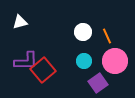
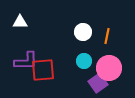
white triangle: rotated 14 degrees clockwise
orange line: rotated 35 degrees clockwise
pink circle: moved 6 px left, 7 px down
red square: rotated 35 degrees clockwise
